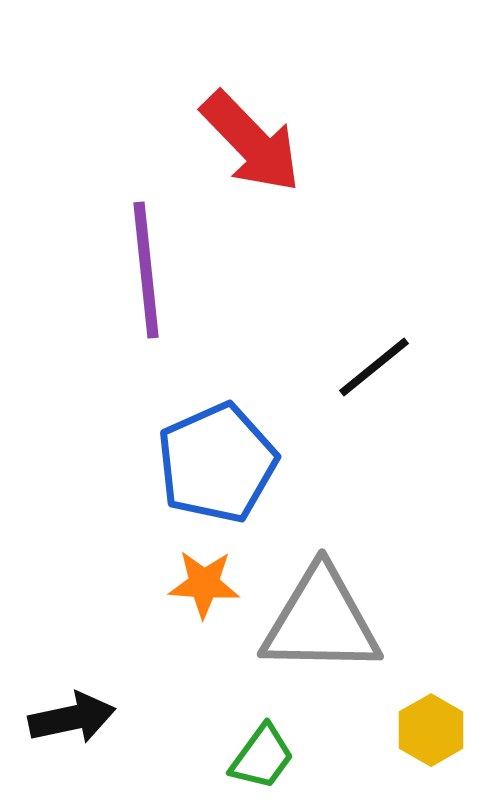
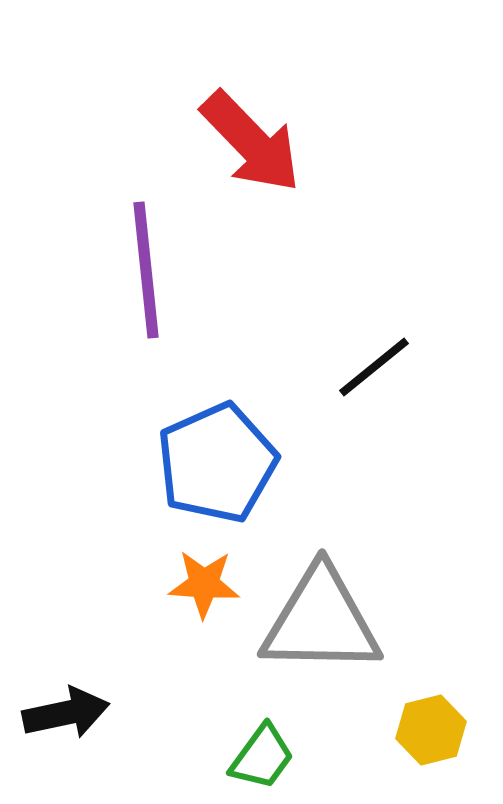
black arrow: moved 6 px left, 5 px up
yellow hexagon: rotated 16 degrees clockwise
